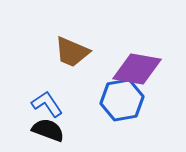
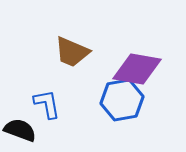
blue L-shape: rotated 24 degrees clockwise
black semicircle: moved 28 px left
